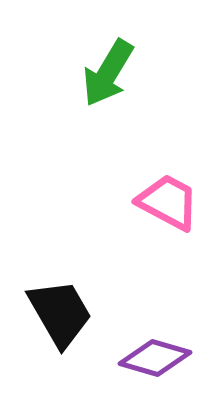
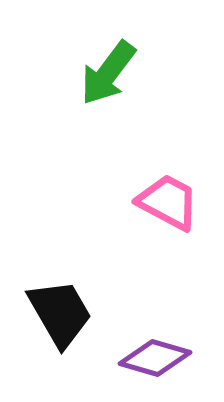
green arrow: rotated 6 degrees clockwise
